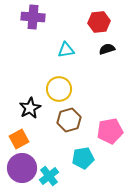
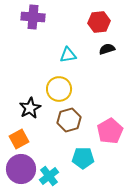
cyan triangle: moved 2 px right, 5 px down
pink pentagon: rotated 20 degrees counterclockwise
cyan pentagon: rotated 10 degrees clockwise
purple circle: moved 1 px left, 1 px down
